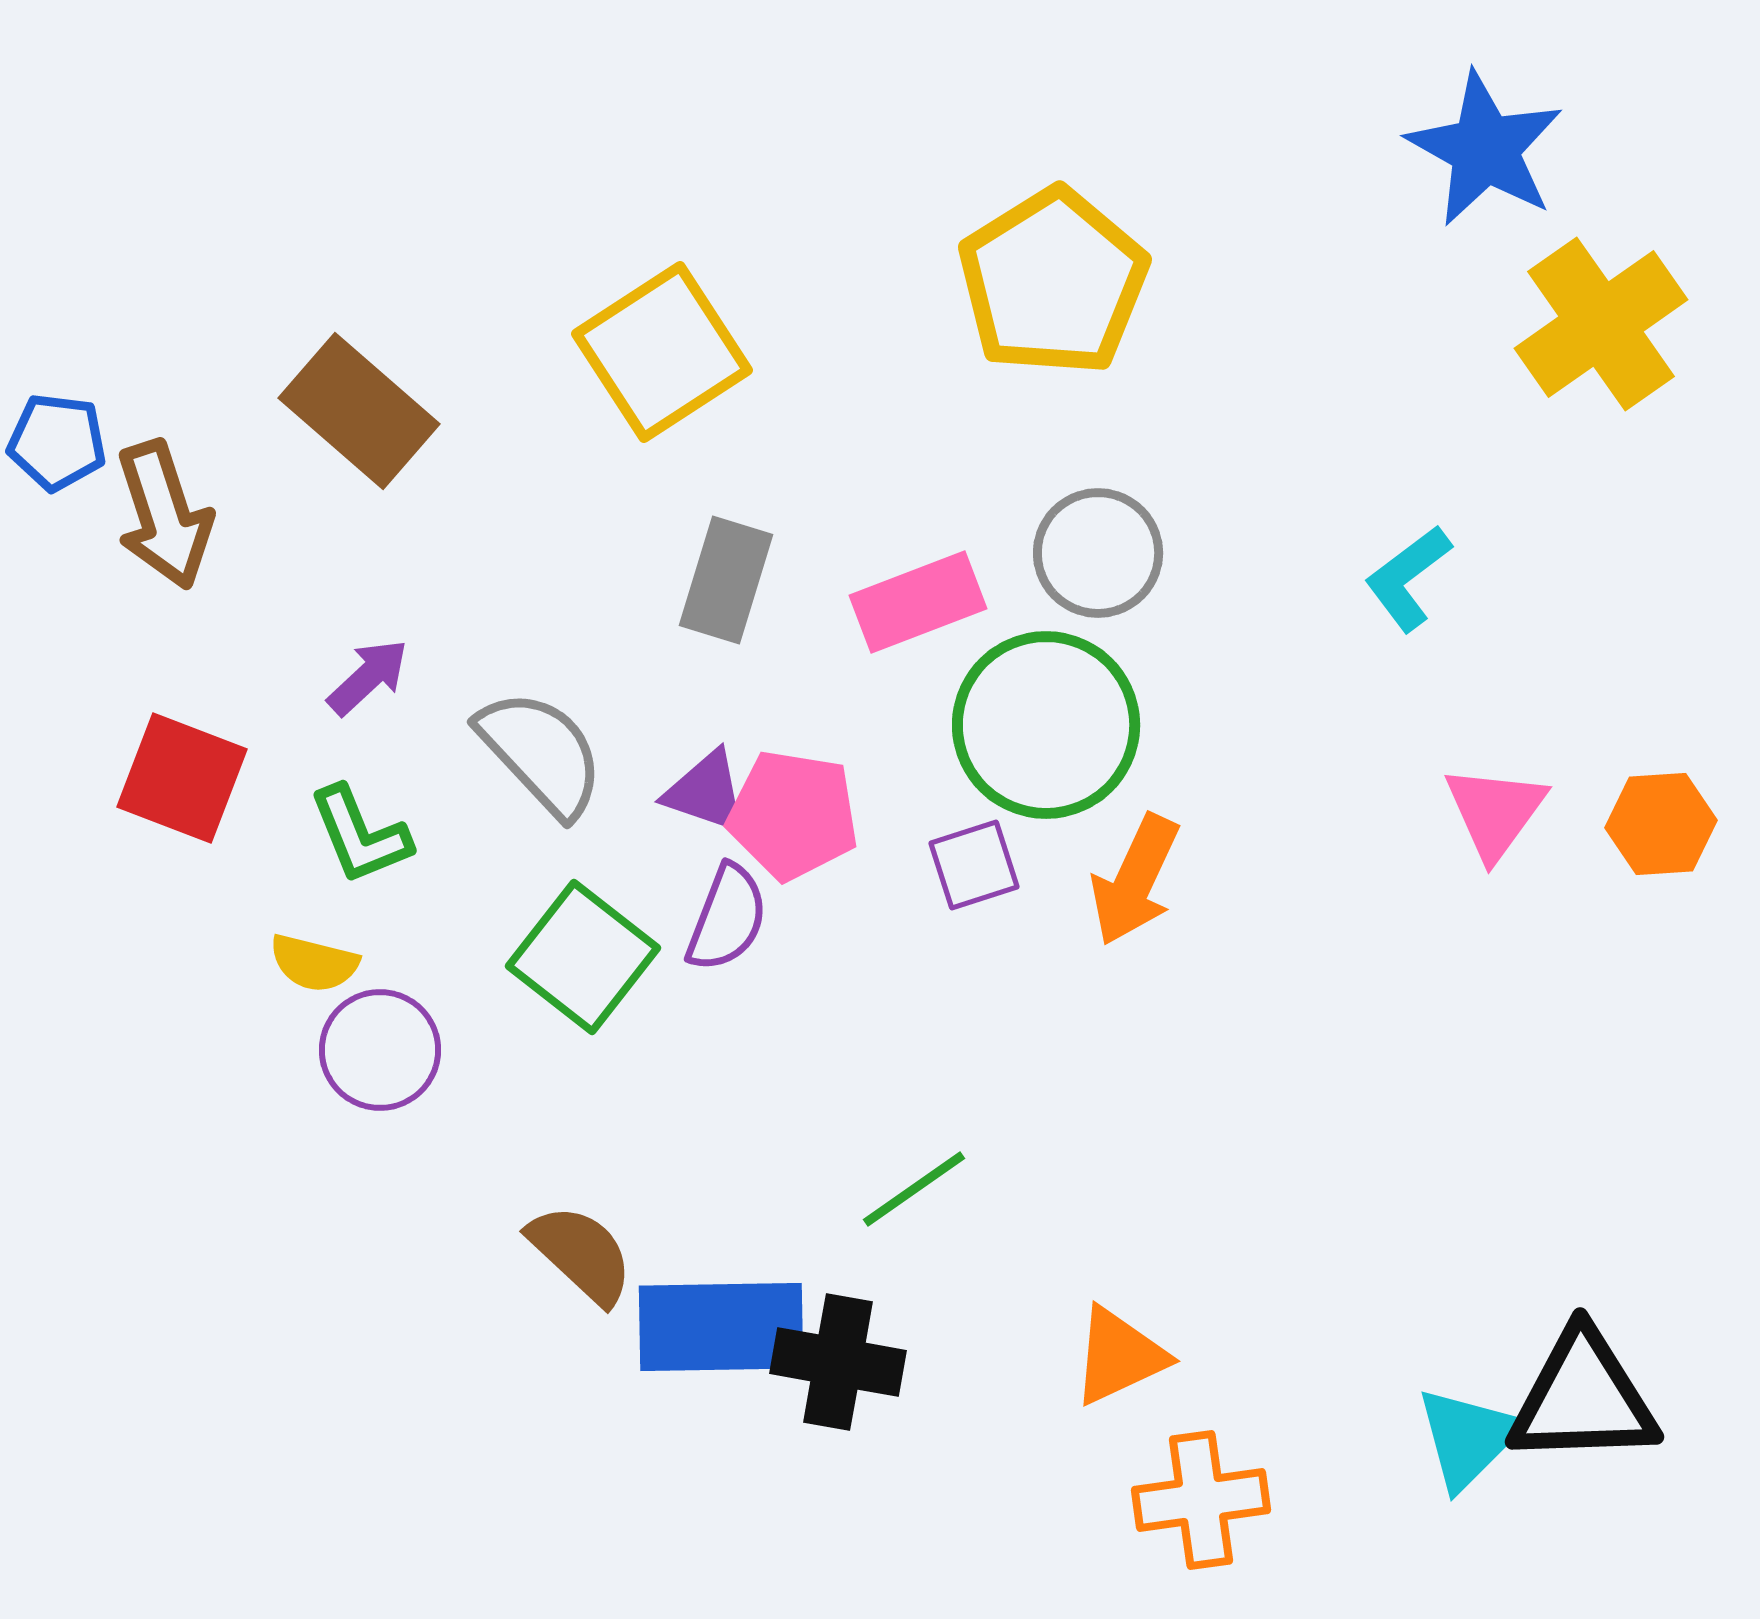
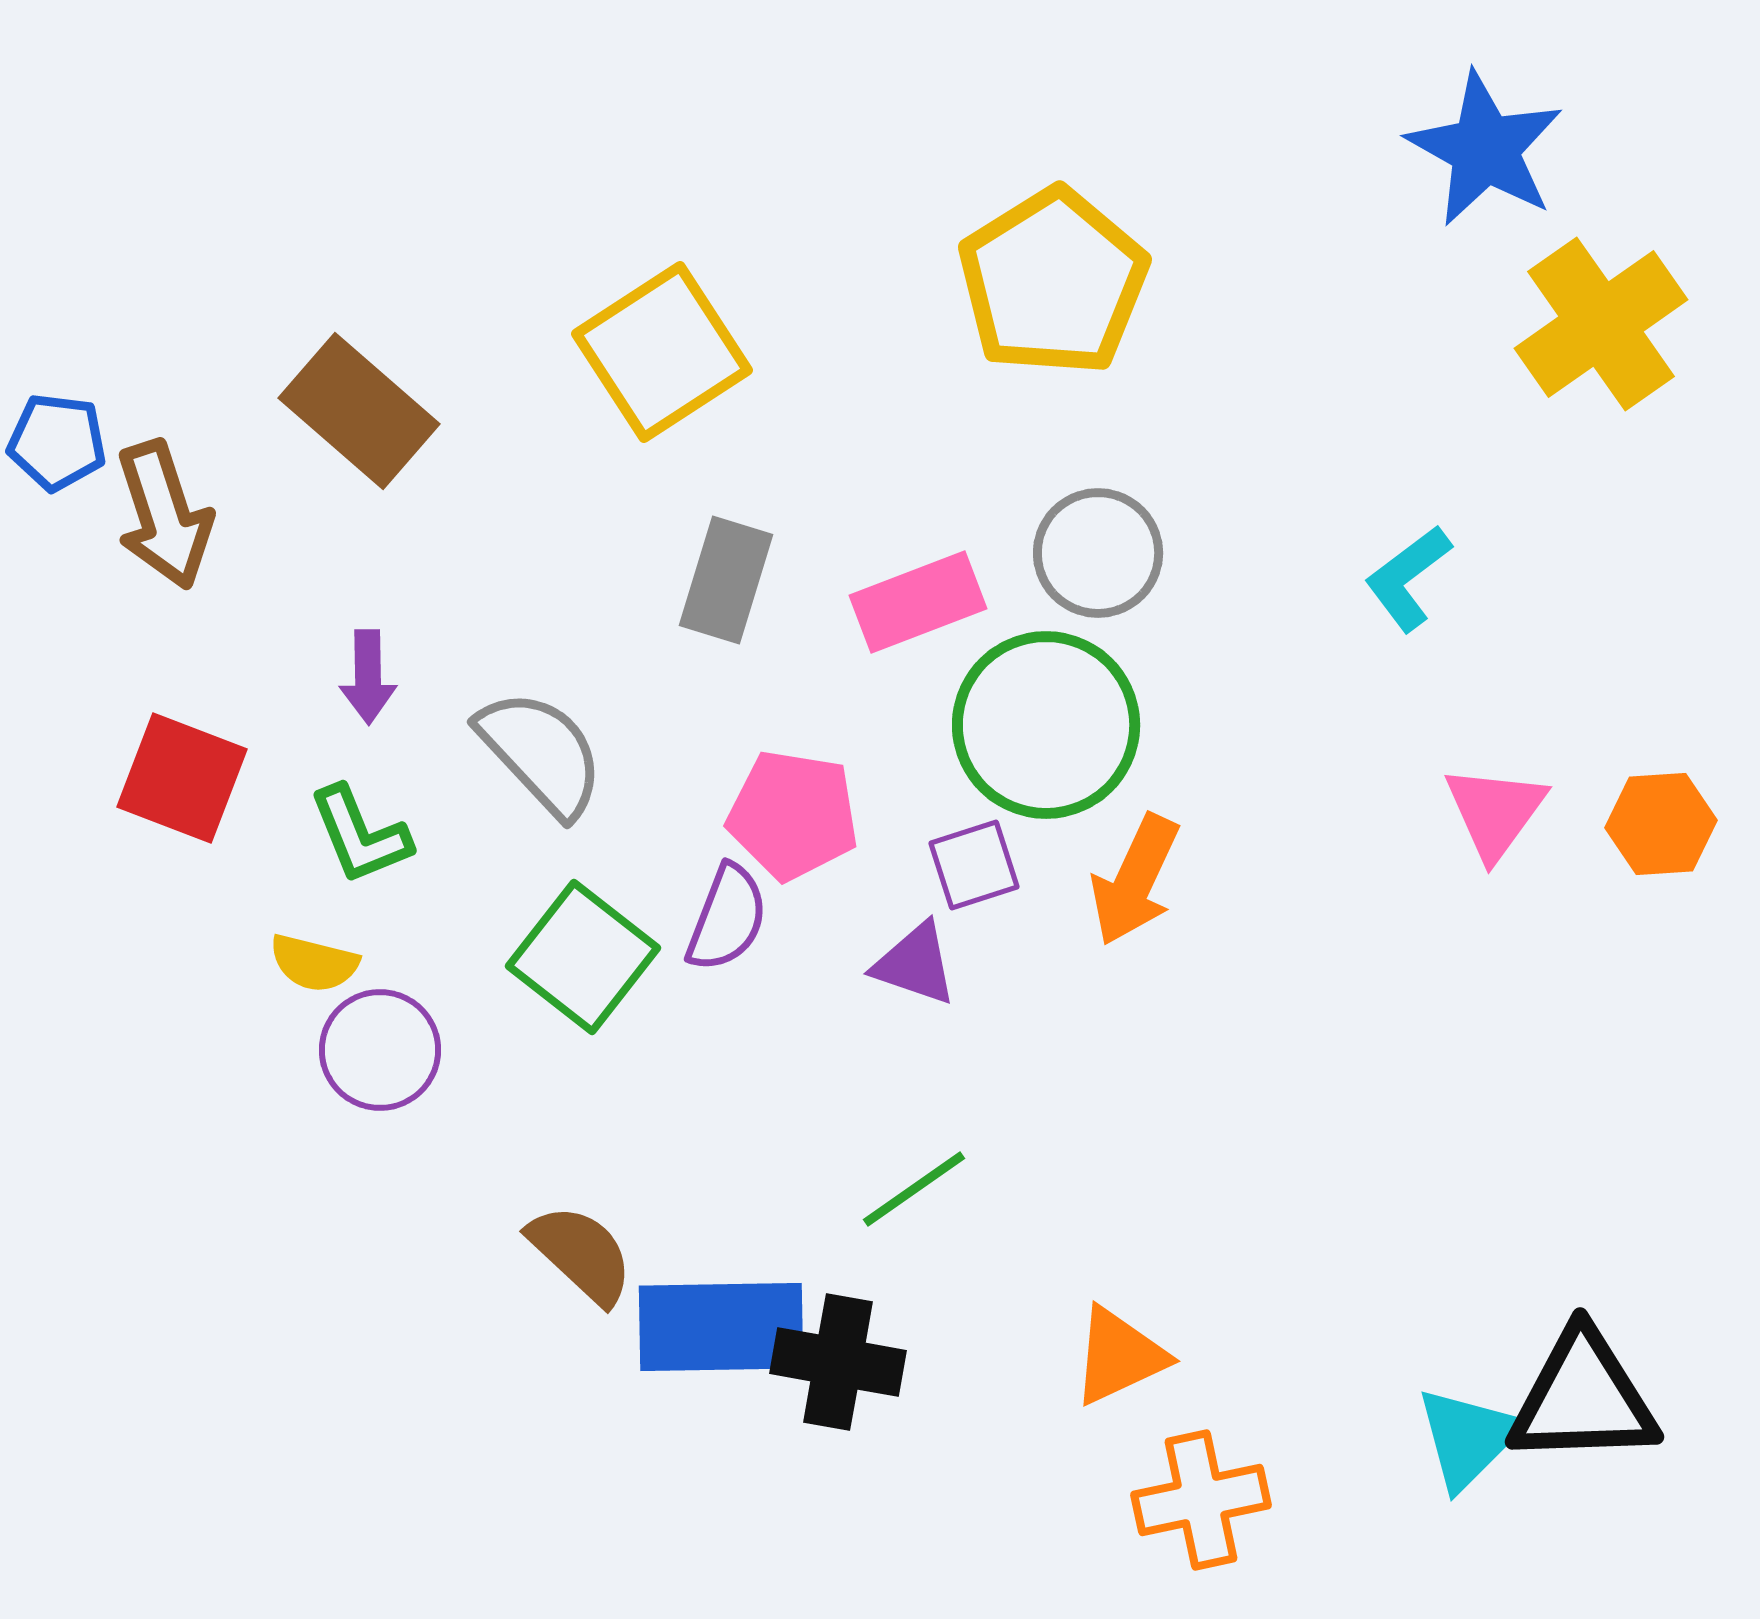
purple arrow: rotated 132 degrees clockwise
purple triangle: moved 209 px right, 172 px down
orange cross: rotated 4 degrees counterclockwise
